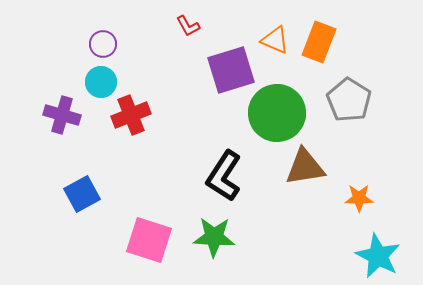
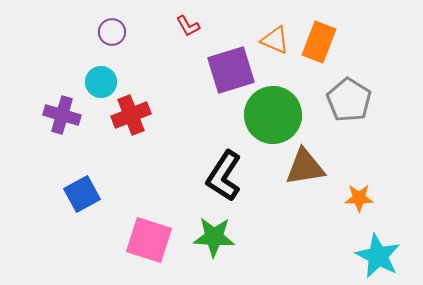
purple circle: moved 9 px right, 12 px up
green circle: moved 4 px left, 2 px down
